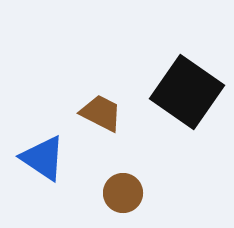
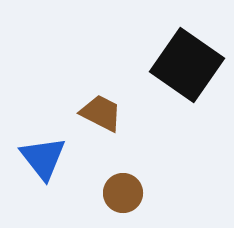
black square: moved 27 px up
blue triangle: rotated 18 degrees clockwise
